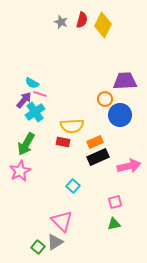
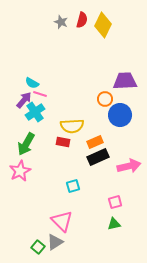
cyan square: rotated 32 degrees clockwise
